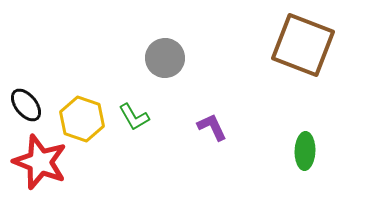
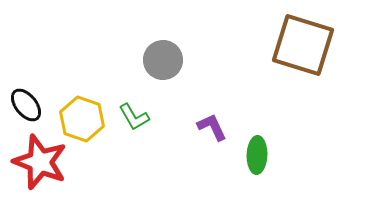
brown square: rotated 4 degrees counterclockwise
gray circle: moved 2 px left, 2 px down
green ellipse: moved 48 px left, 4 px down
